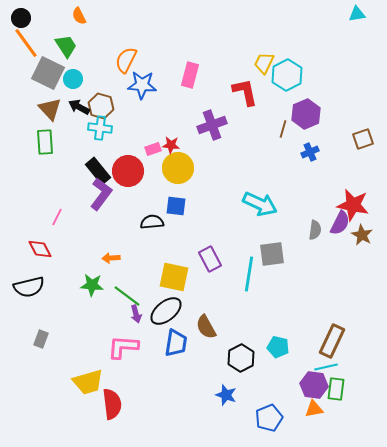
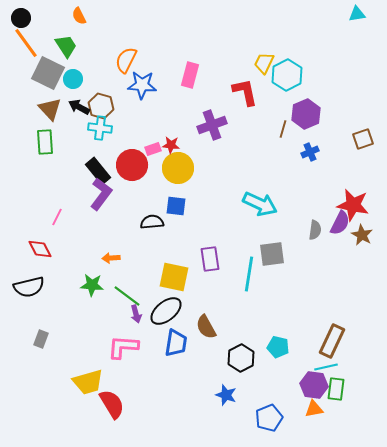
red circle at (128, 171): moved 4 px right, 6 px up
purple rectangle at (210, 259): rotated 20 degrees clockwise
red semicircle at (112, 404): rotated 24 degrees counterclockwise
